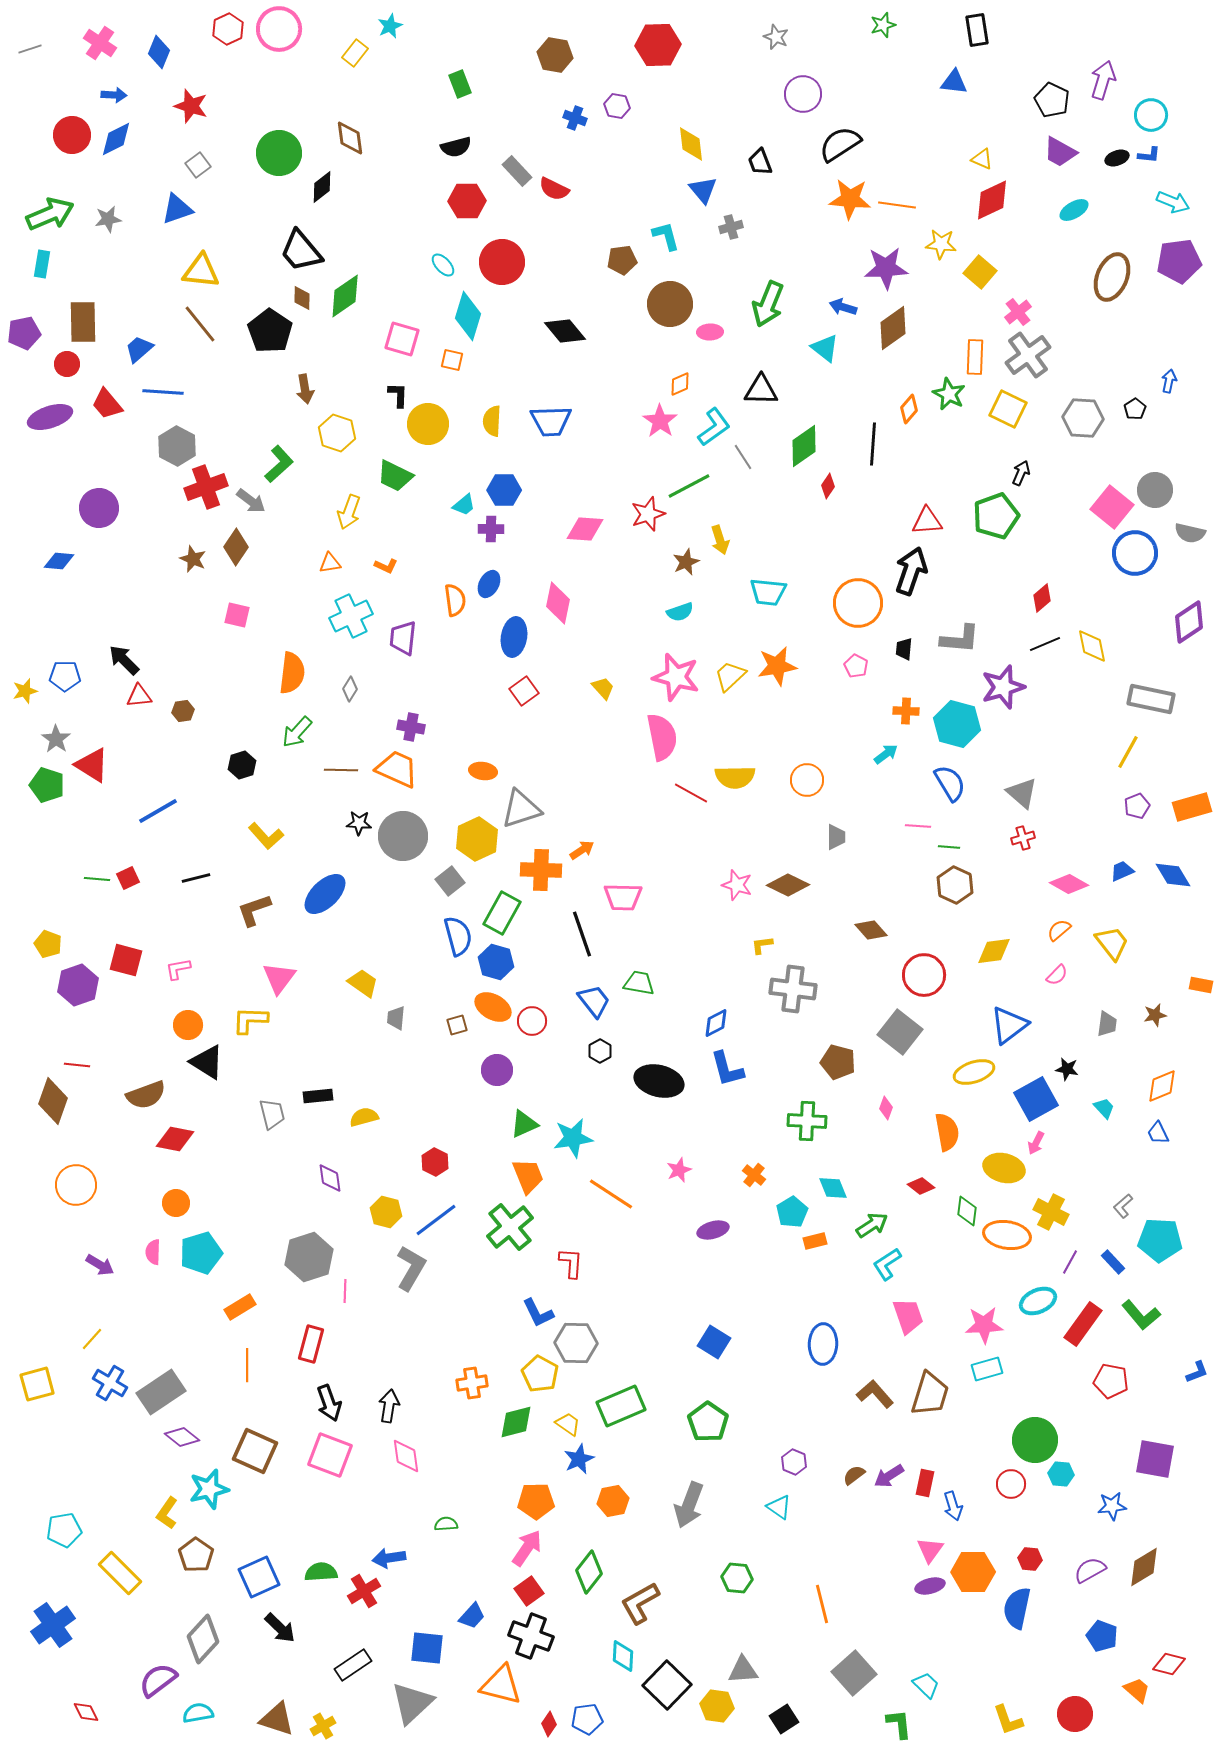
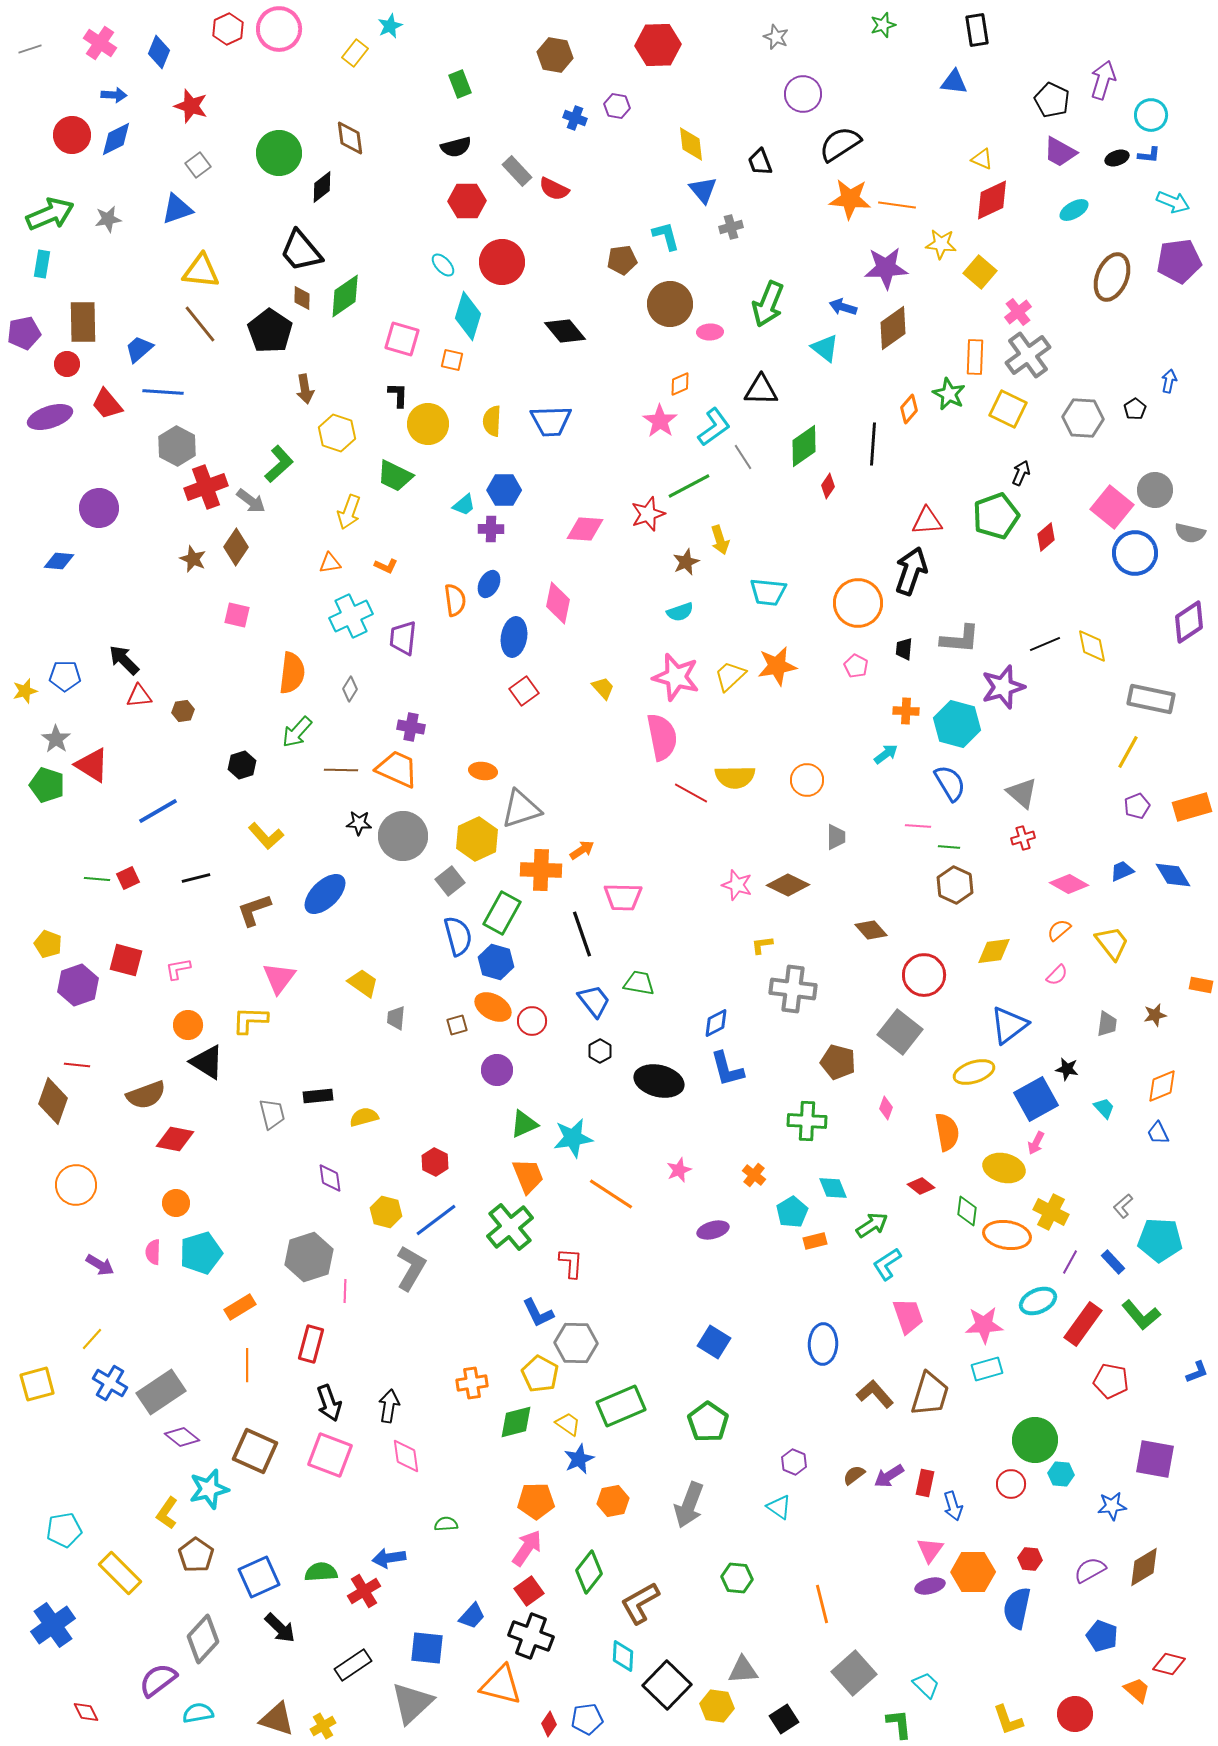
red diamond at (1042, 598): moved 4 px right, 61 px up
